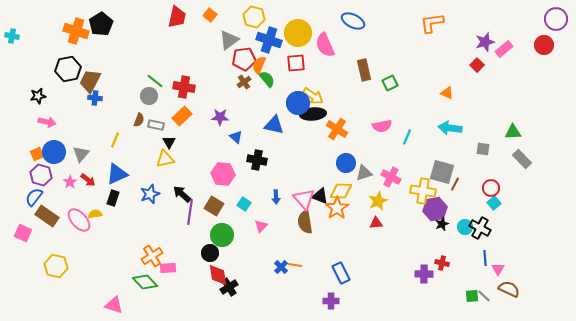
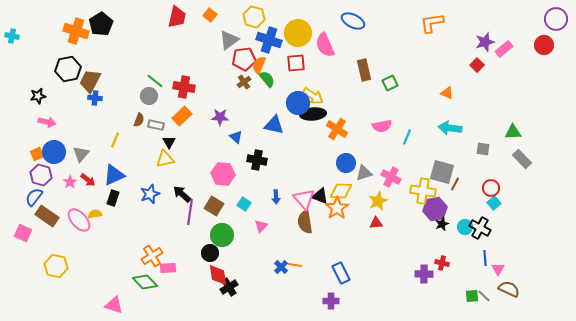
blue triangle at (117, 174): moved 3 px left, 1 px down
